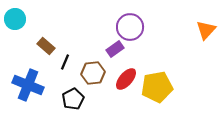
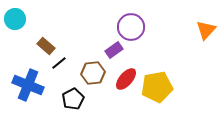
purple circle: moved 1 px right
purple rectangle: moved 1 px left, 1 px down
black line: moved 6 px left, 1 px down; rotated 28 degrees clockwise
